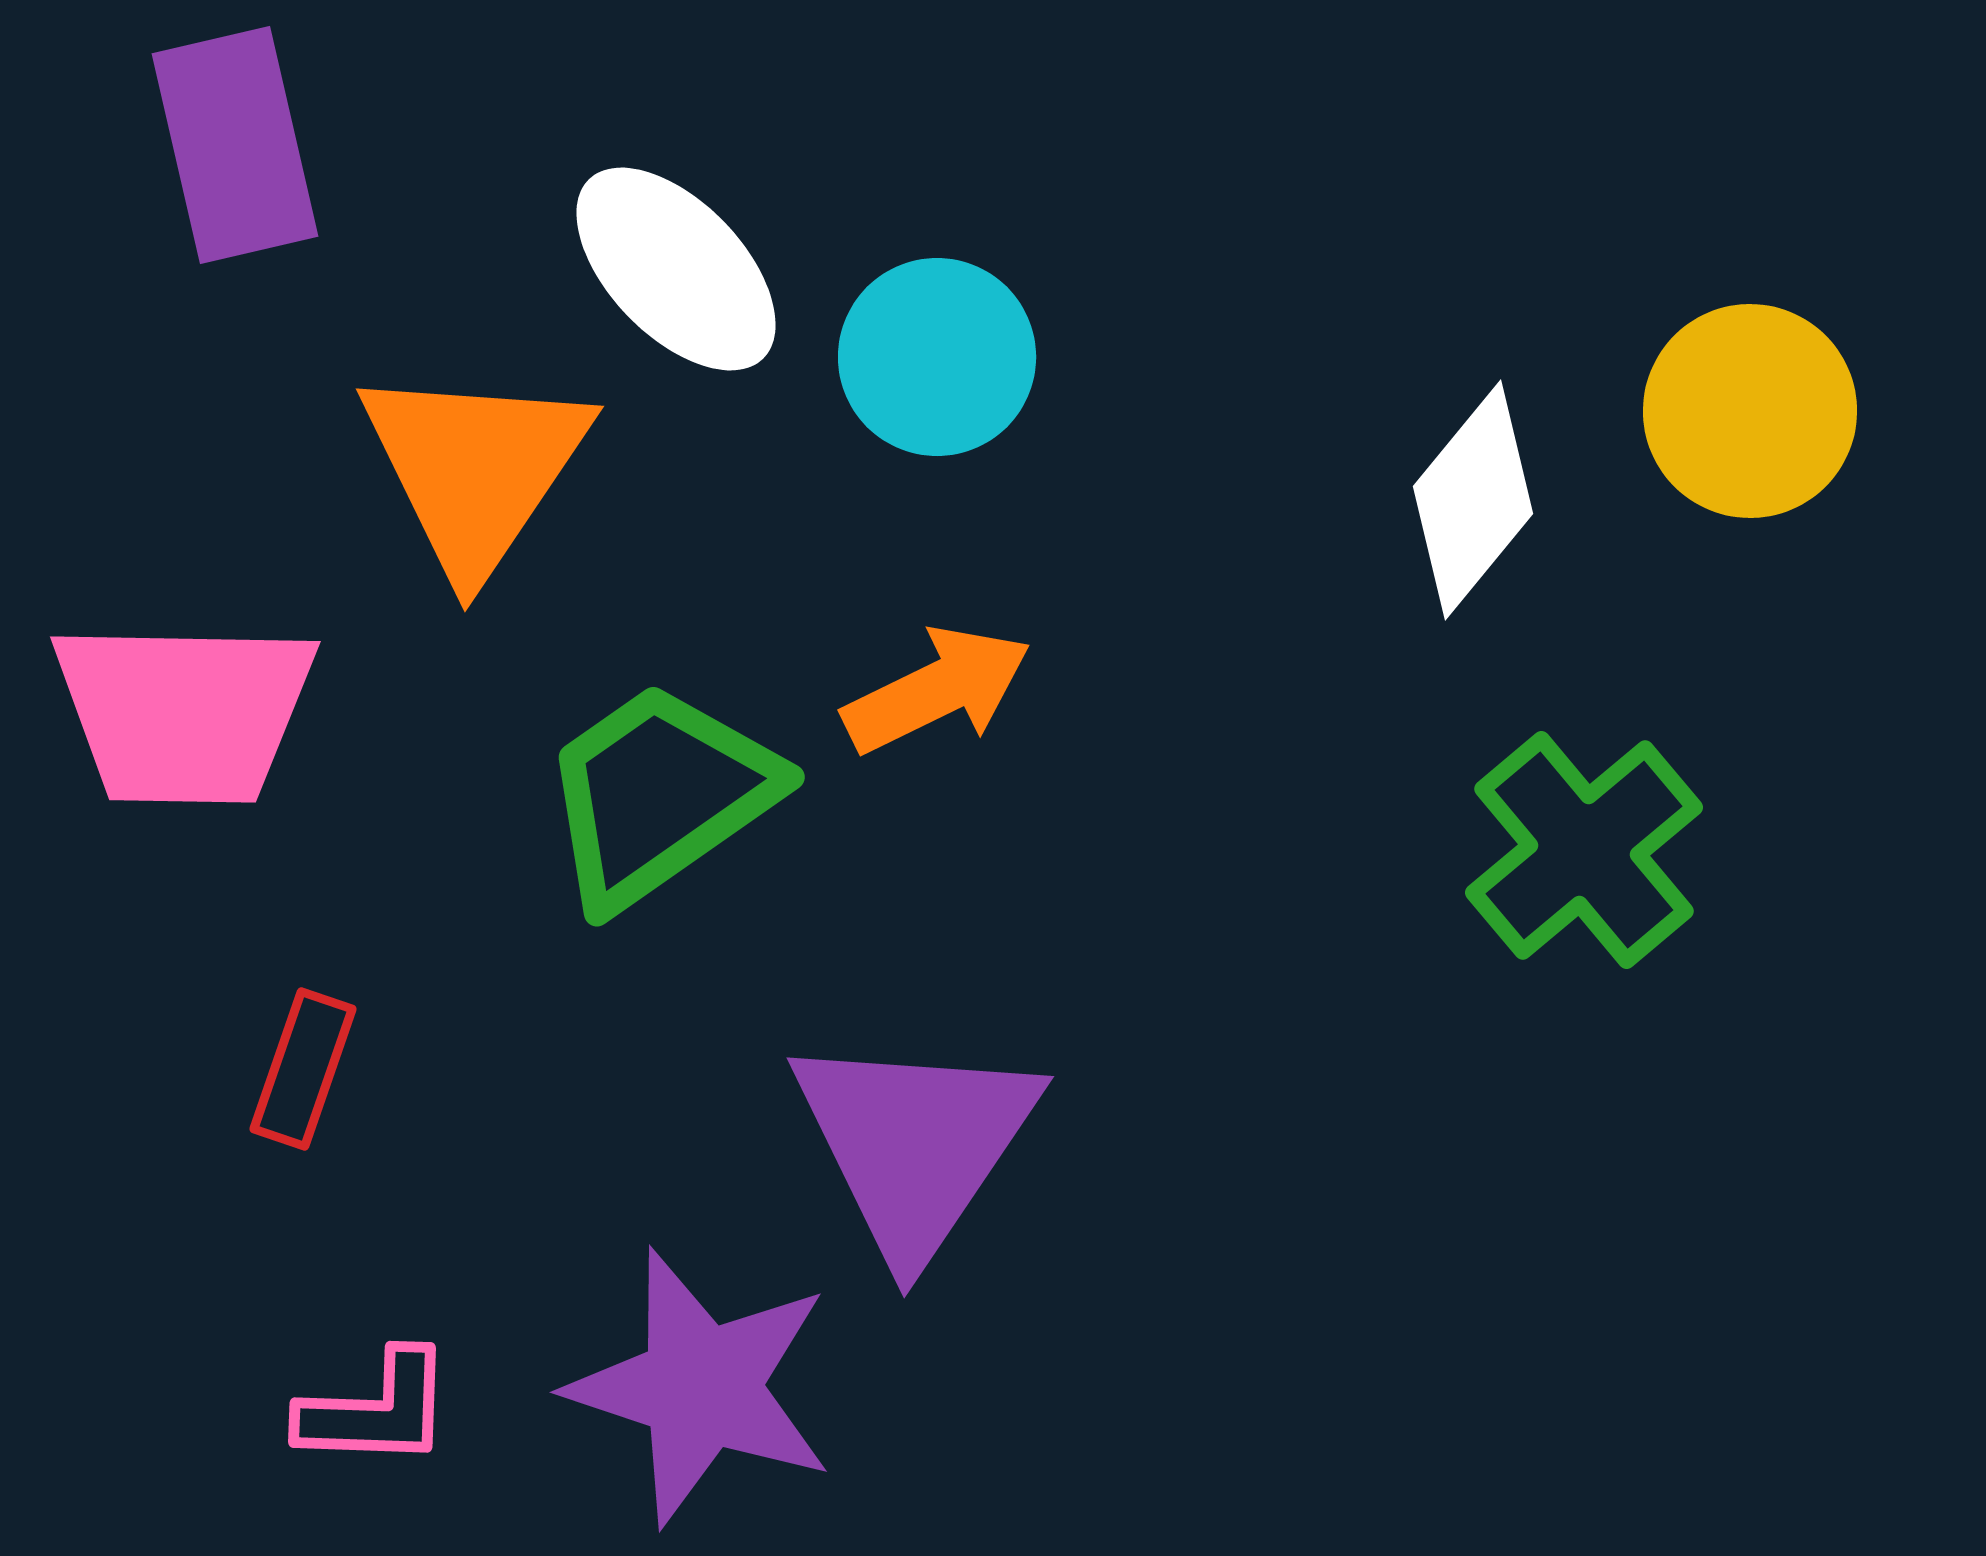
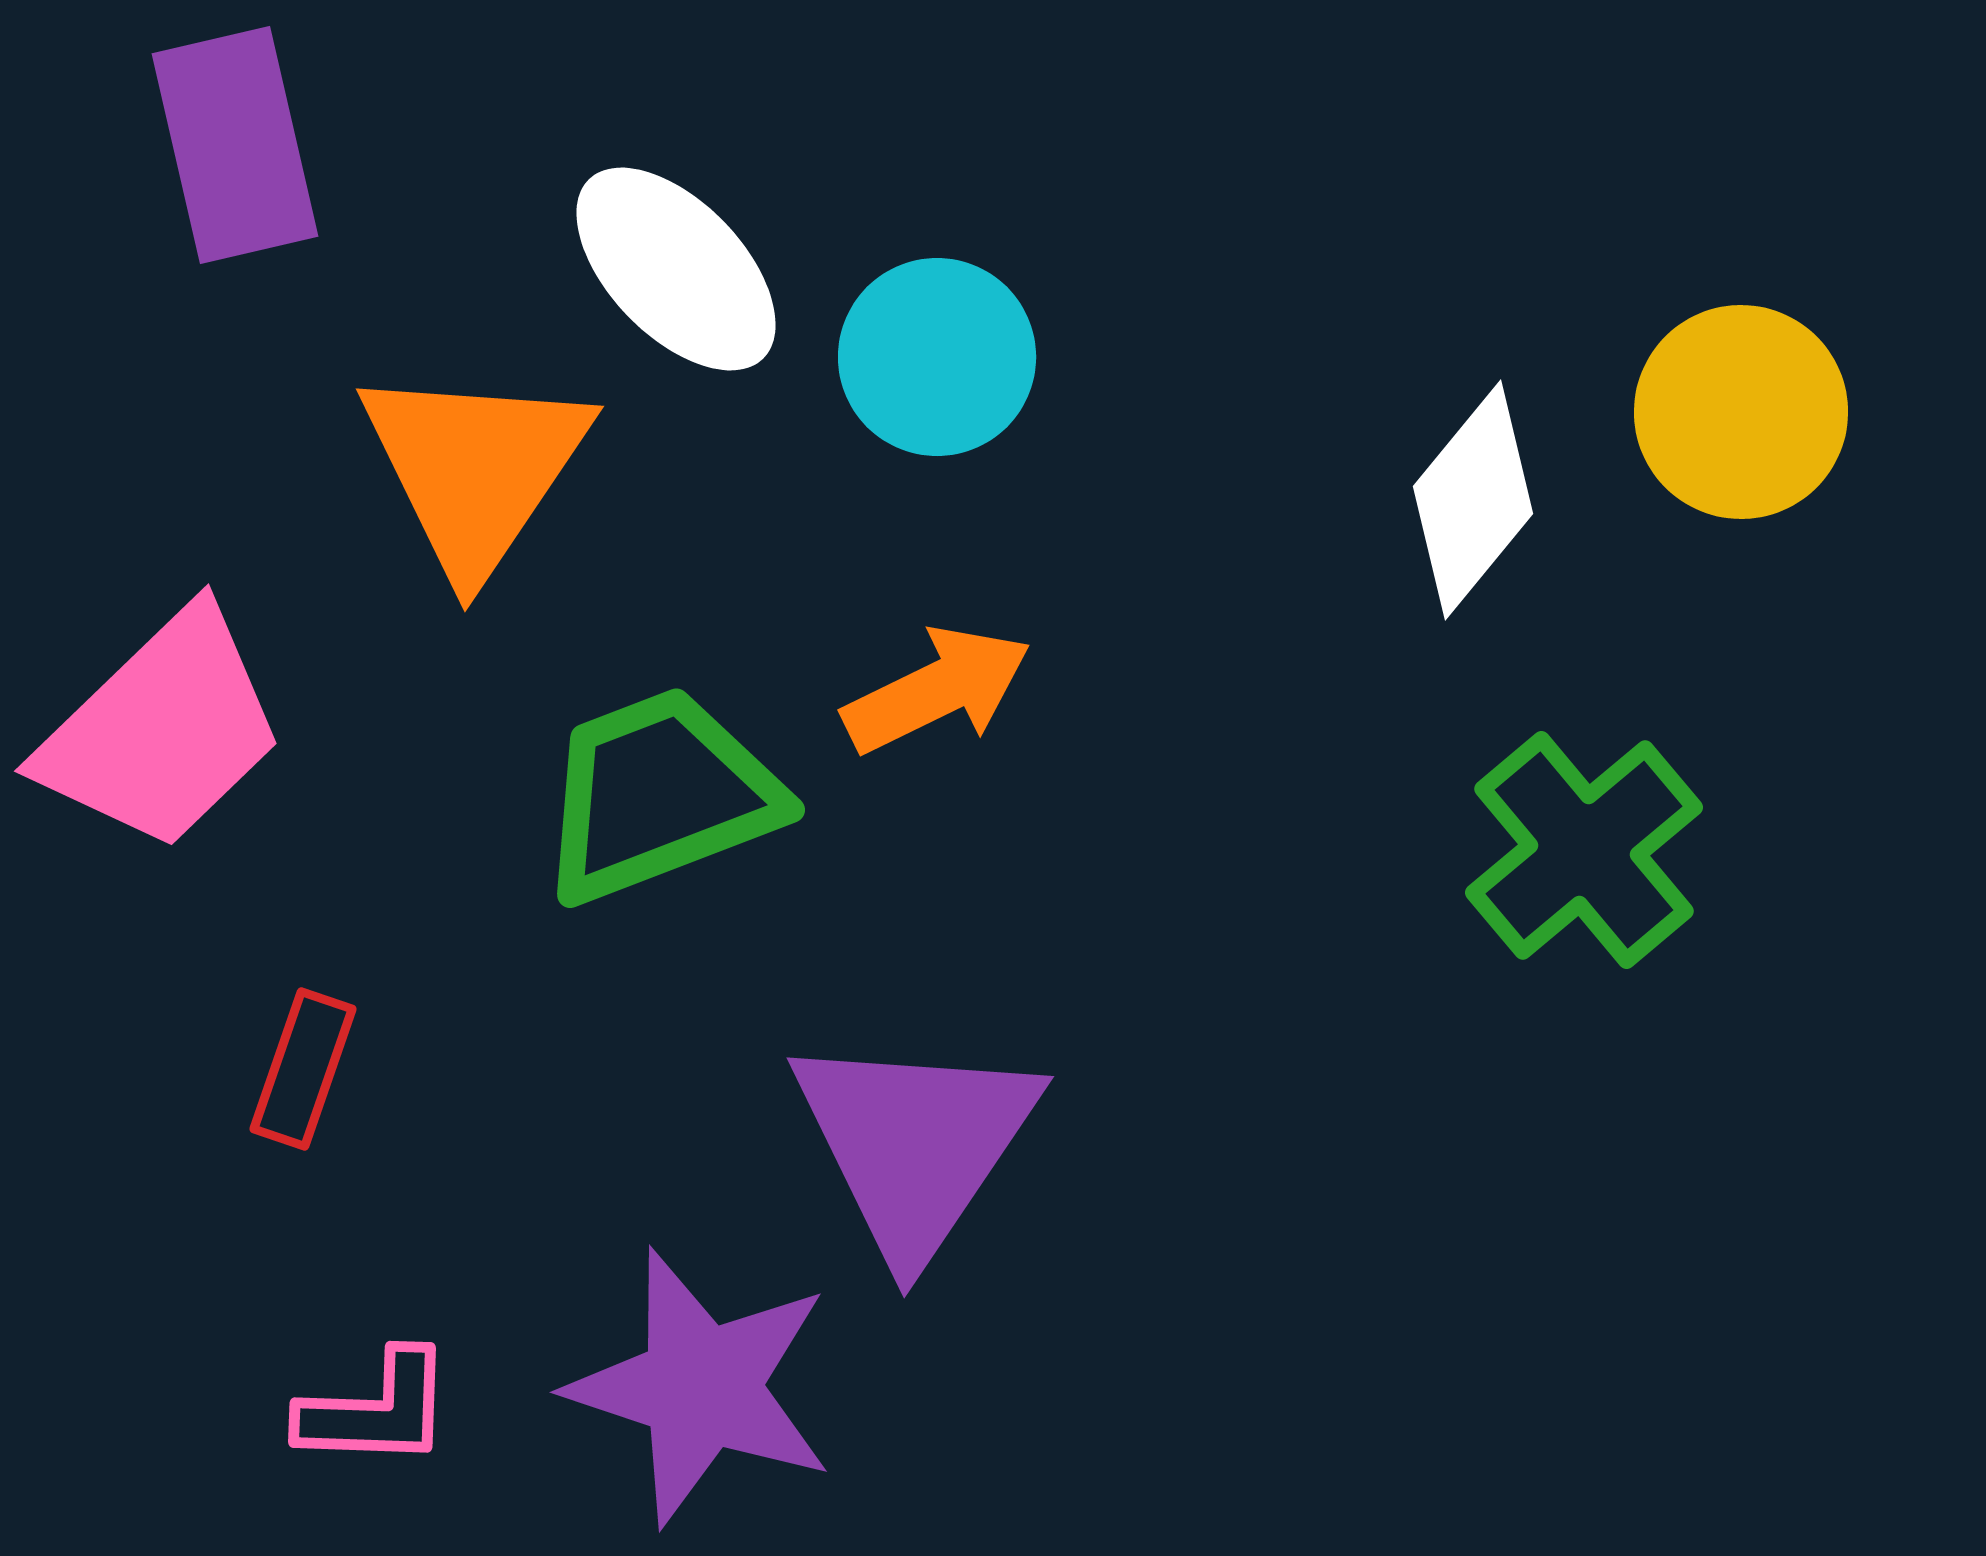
yellow circle: moved 9 px left, 1 px down
pink trapezoid: moved 22 px left, 18 px down; rotated 45 degrees counterclockwise
green trapezoid: rotated 14 degrees clockwise
